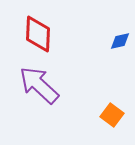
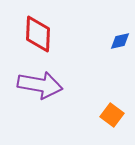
purple arrow: moved 1 px right; rotated 147 degrees clockwise
